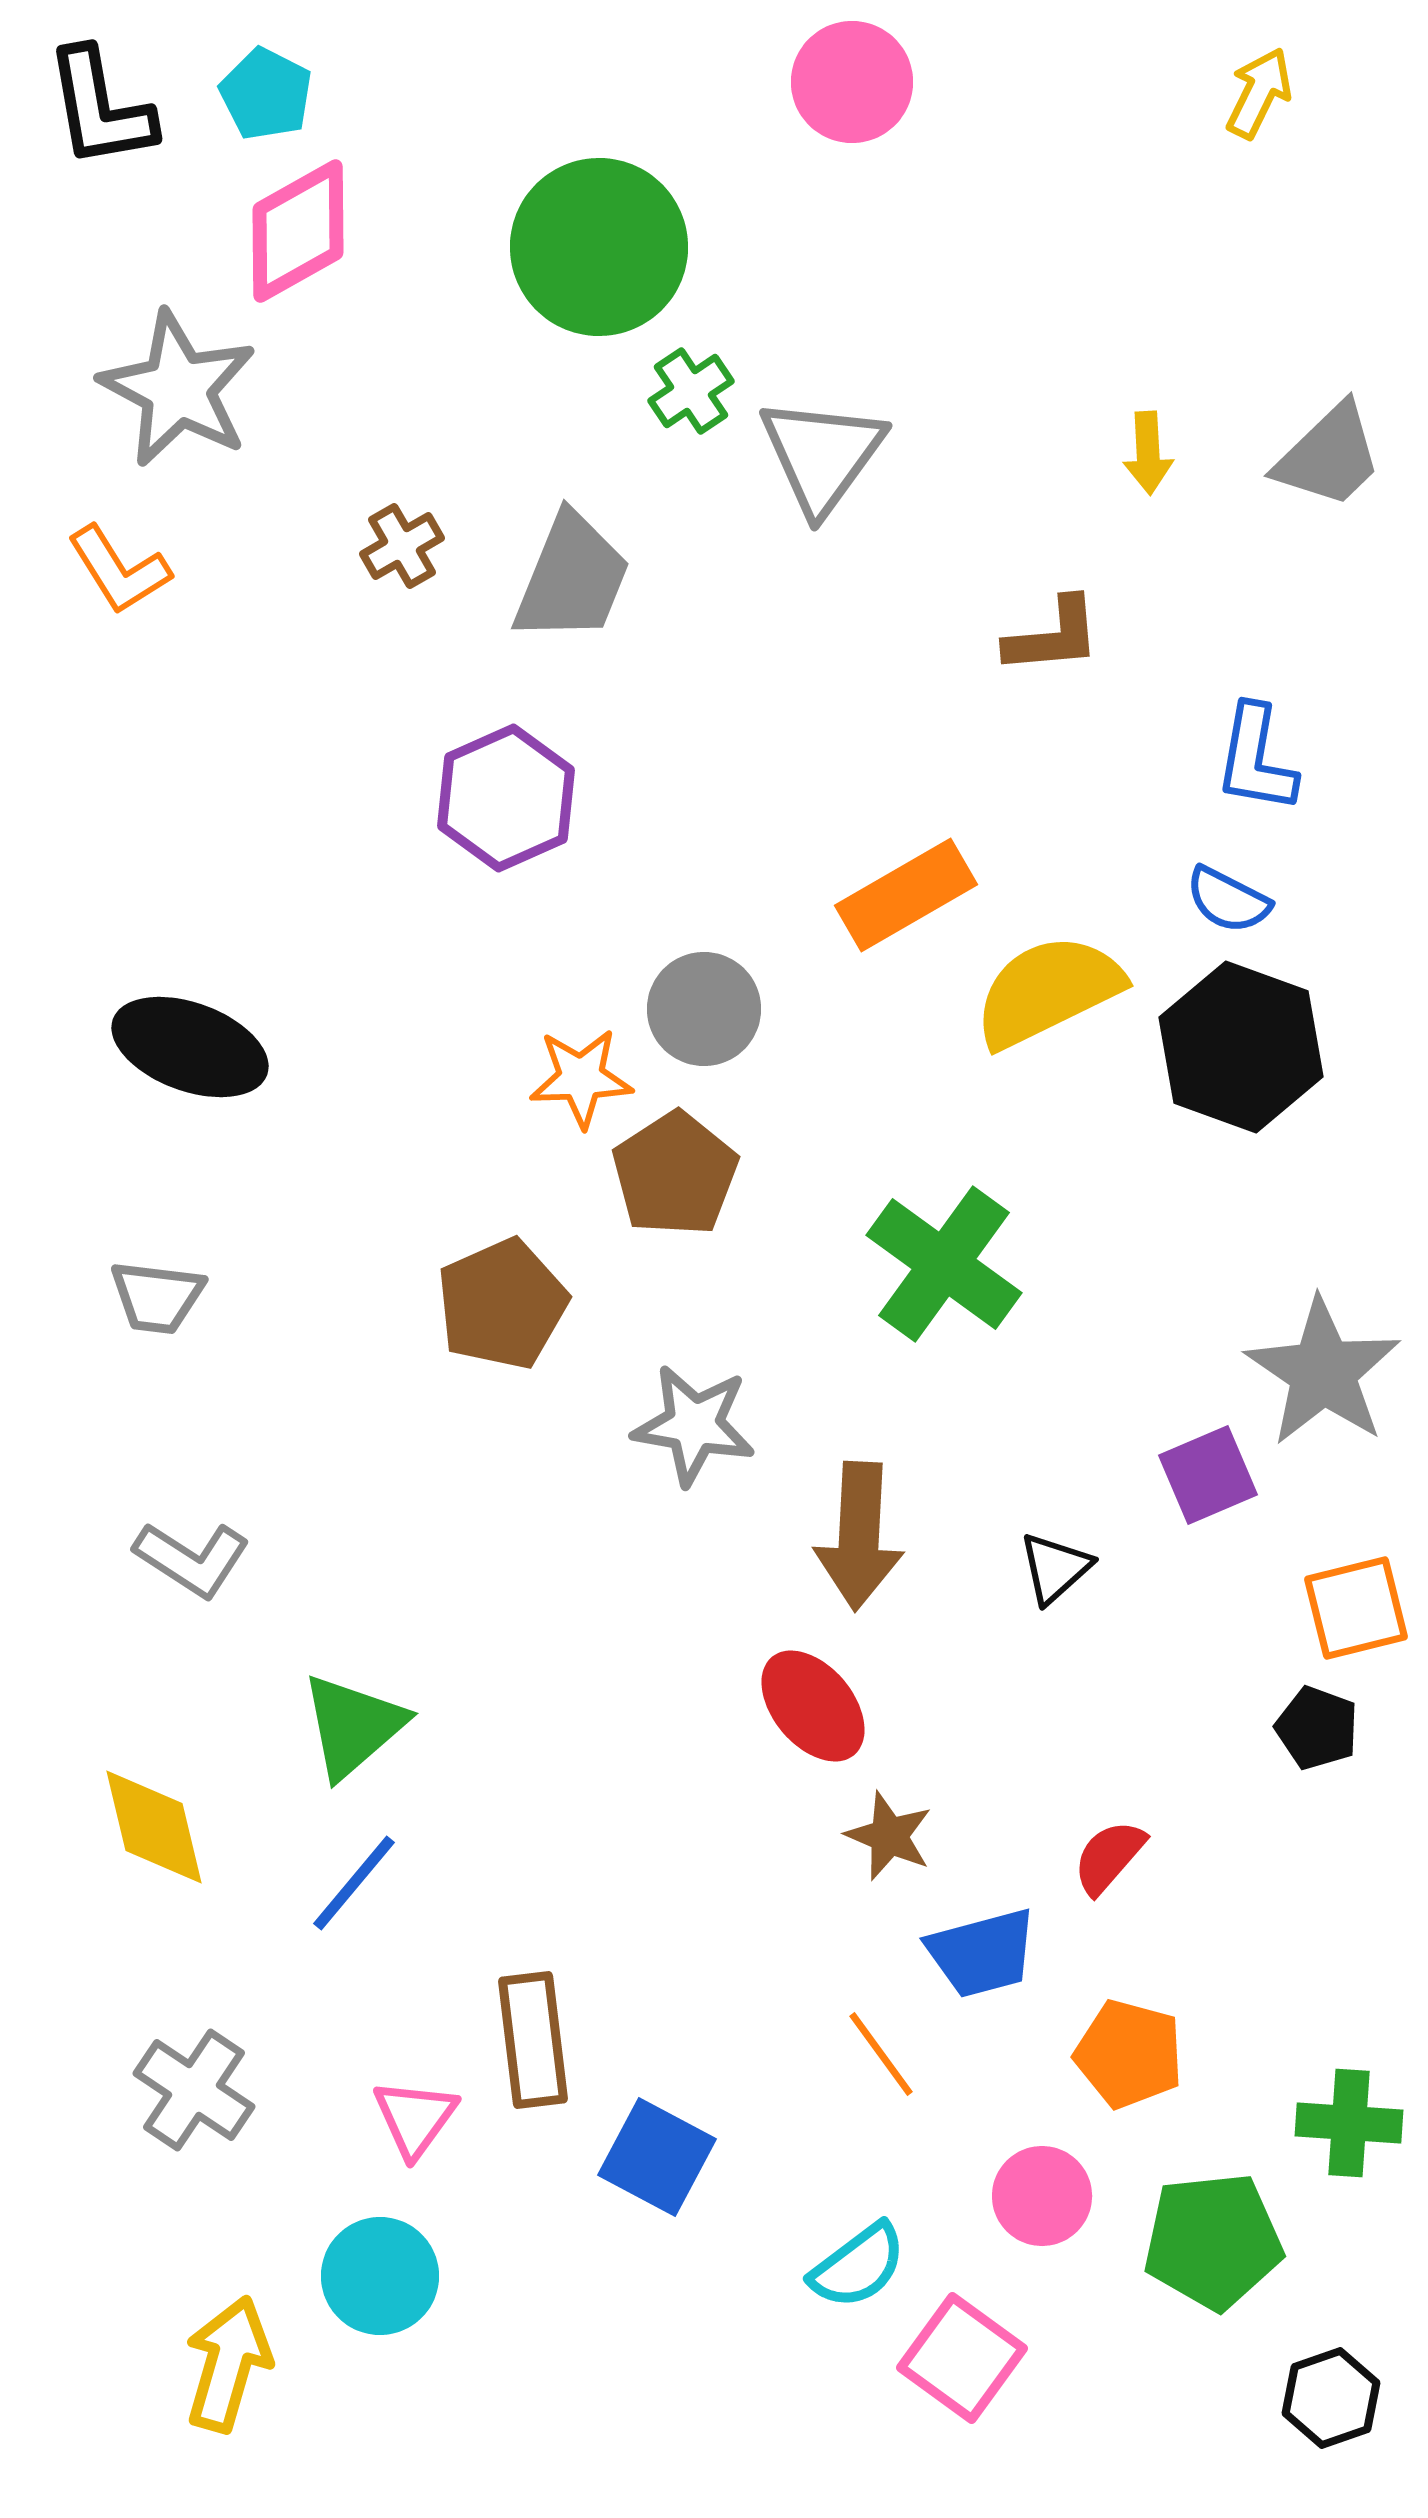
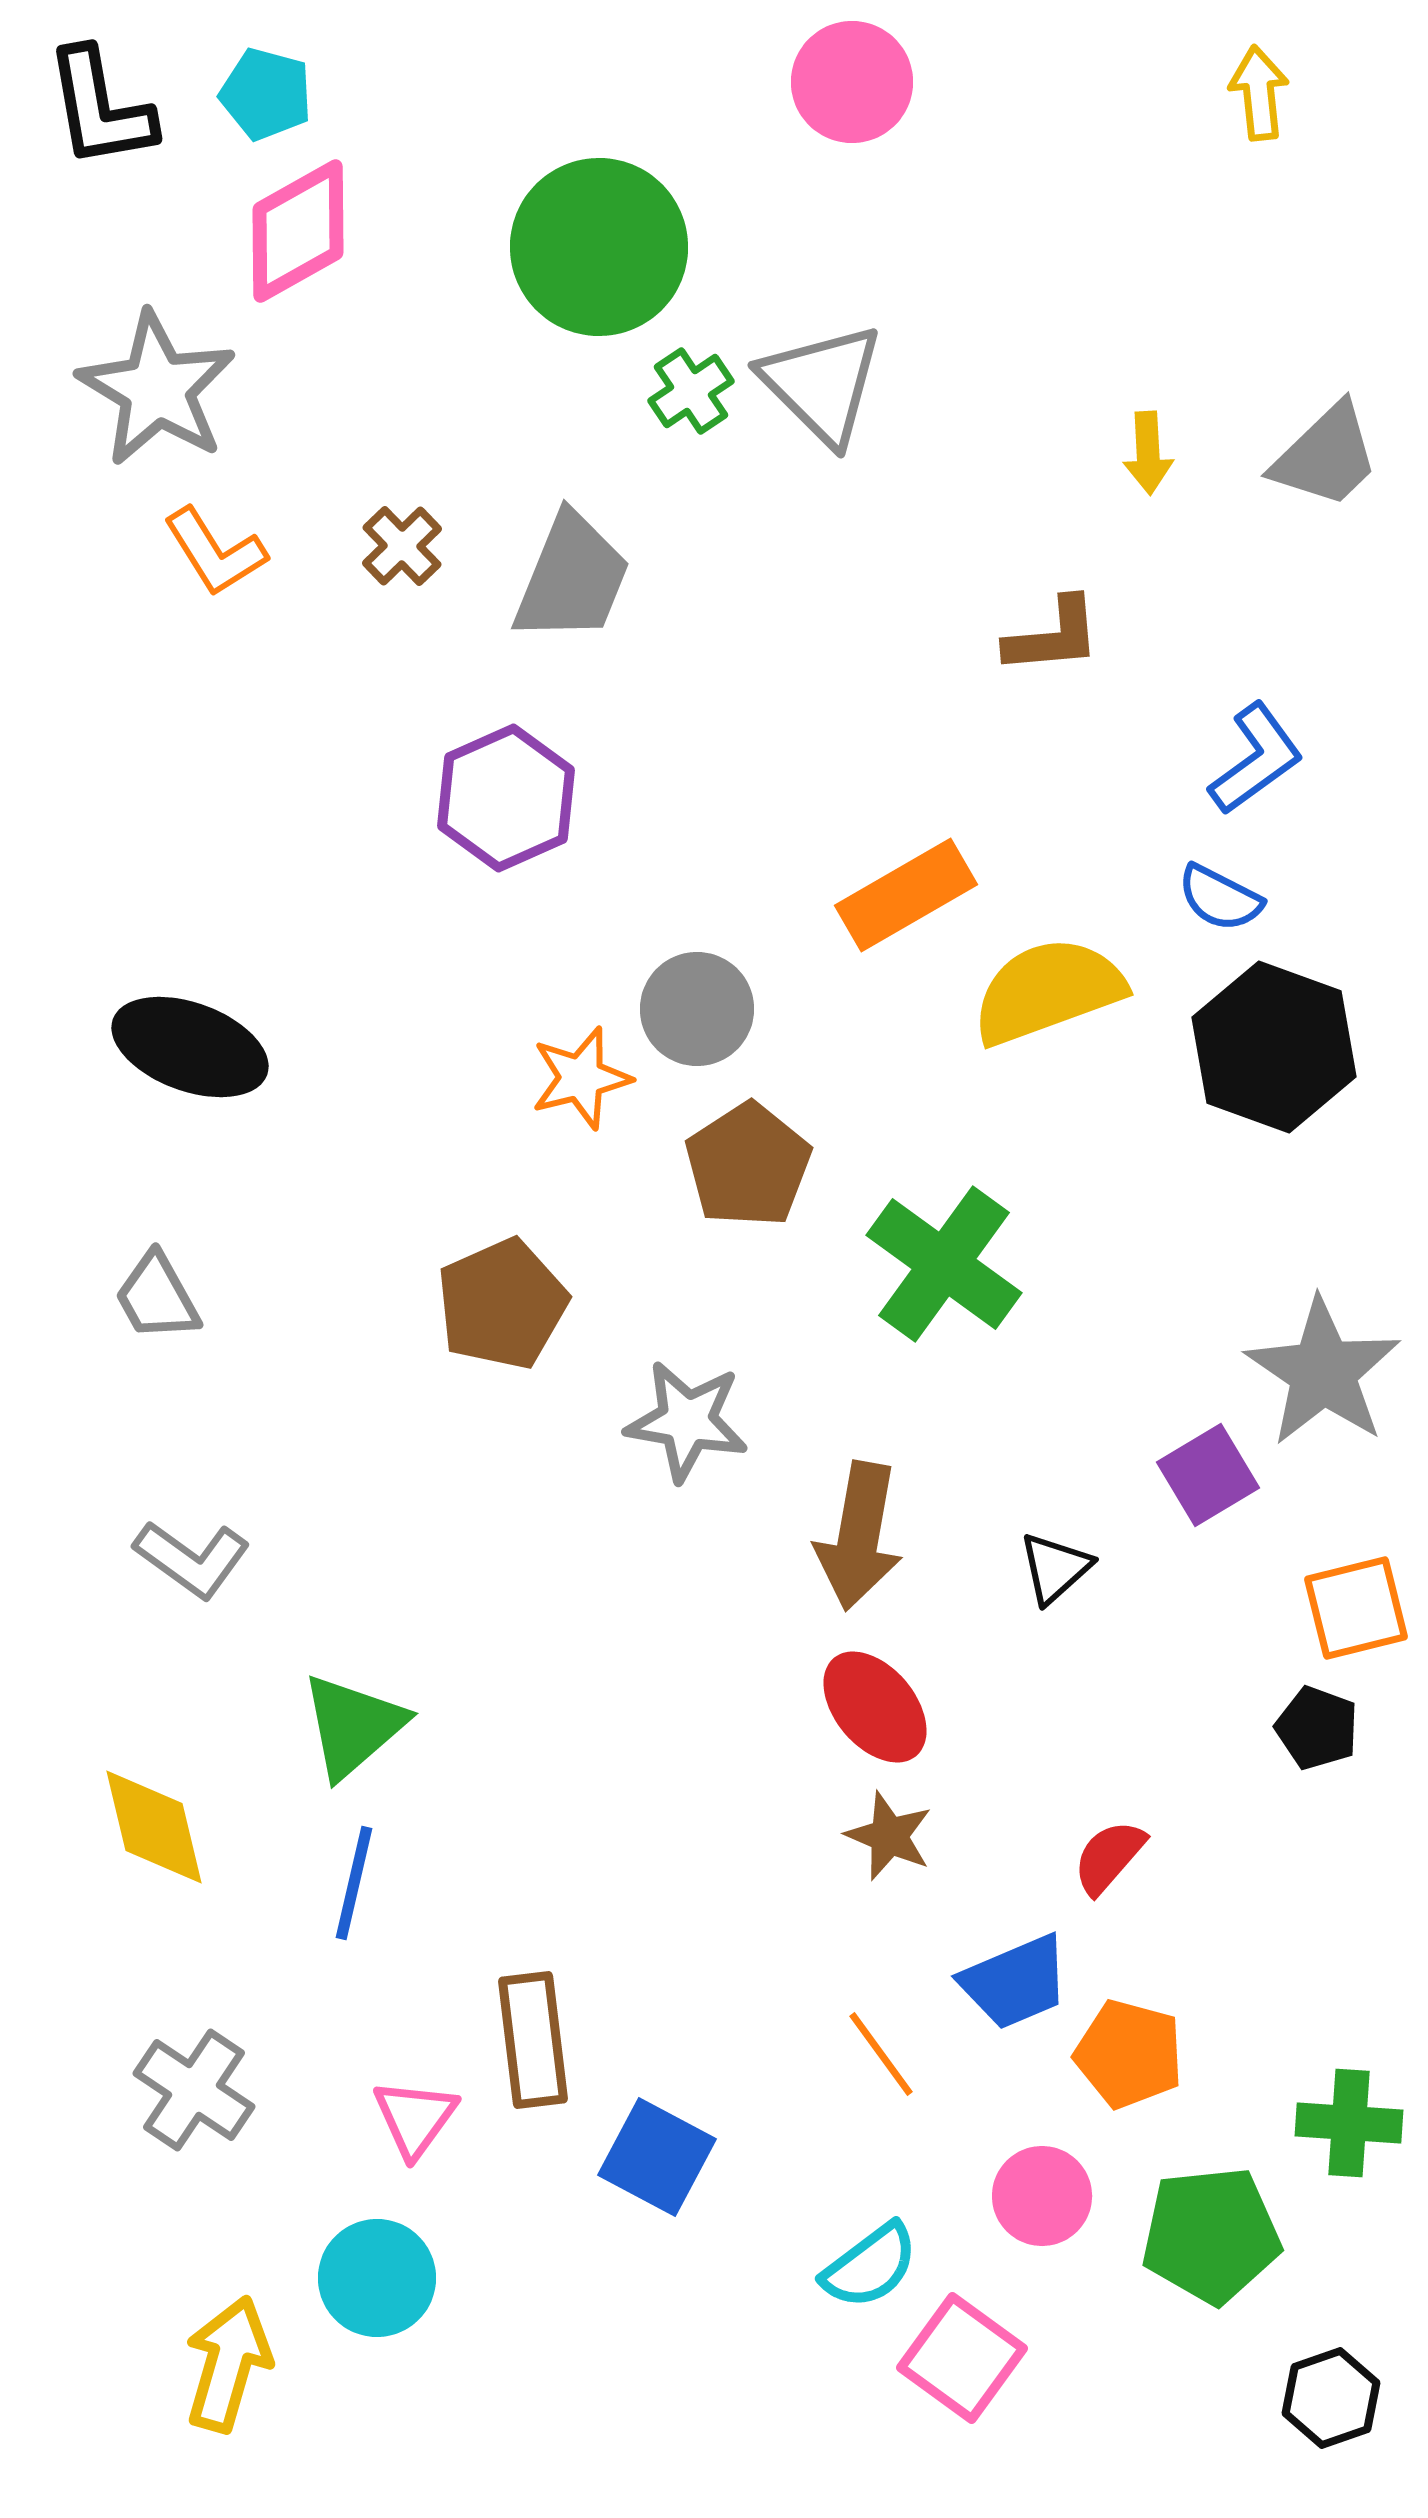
yellow arrow at (1259, 93): rotated 32 degrees counterclockwise
cyan pentagon at (266, 94): rotated 12 degrees counterclockwise
gray star at (178, 389): moved 21 px left; rotated 3 degrees clockwise
gray triangle at (822, 455): moved 71 px up; rotated 21 degrees counterclockwise
gray trapezoid at (1329, 456): moved 3 px left
brown cross at (402, 546): rotated 14 degrees counterclockwise
orange L-shape at (119, 570): moved 96 px right, 18 px up
blue L-shape at (1256, 759): rotated 136 degrees counterclockwise
blue semicircle at (1228, 900): moved 8 px left, 2 px up
yellow semicircle at (1048, 991): rotated 6 degrees clockwise
gray circle at (704, 1009): moved 7 px left
black hexagon at (1241, 1047): moved 33 px right
orange star at (581, 1078): rotated 12 degrees counterclockwise
brown pentagon at (675, 1174): moved 73 px right, 9 px up
gray trapezoid at (157, 1297): rotated 54 degrees clockwise
gray star at (694, 1425): moved 7 px left, 4 px up
purple square at (1208, 1475): rotated 8 degrees counterclockwise
brown arrow at (859, 1536): rotated 7 degrees clockwise
gray L-shape at (192, 1559): rotated 3 degrees clockwise
red ellipse at (813, 1706): moved 62 px right, 1 px down
blue line at (354, 1883): rotated 27 degrees counterclockwise
blue trapezoid at (982, 1953): moved 33 px right, 29 px down; rotated 8 degrees counterclockwise
green pentagon at (1213, 2241): moved 2 px left, 6 px up
cyan semicircle at (858, 2266): moved 12 px right
cyan circle at (380, 2276): moved 3 px left, 2 px down
